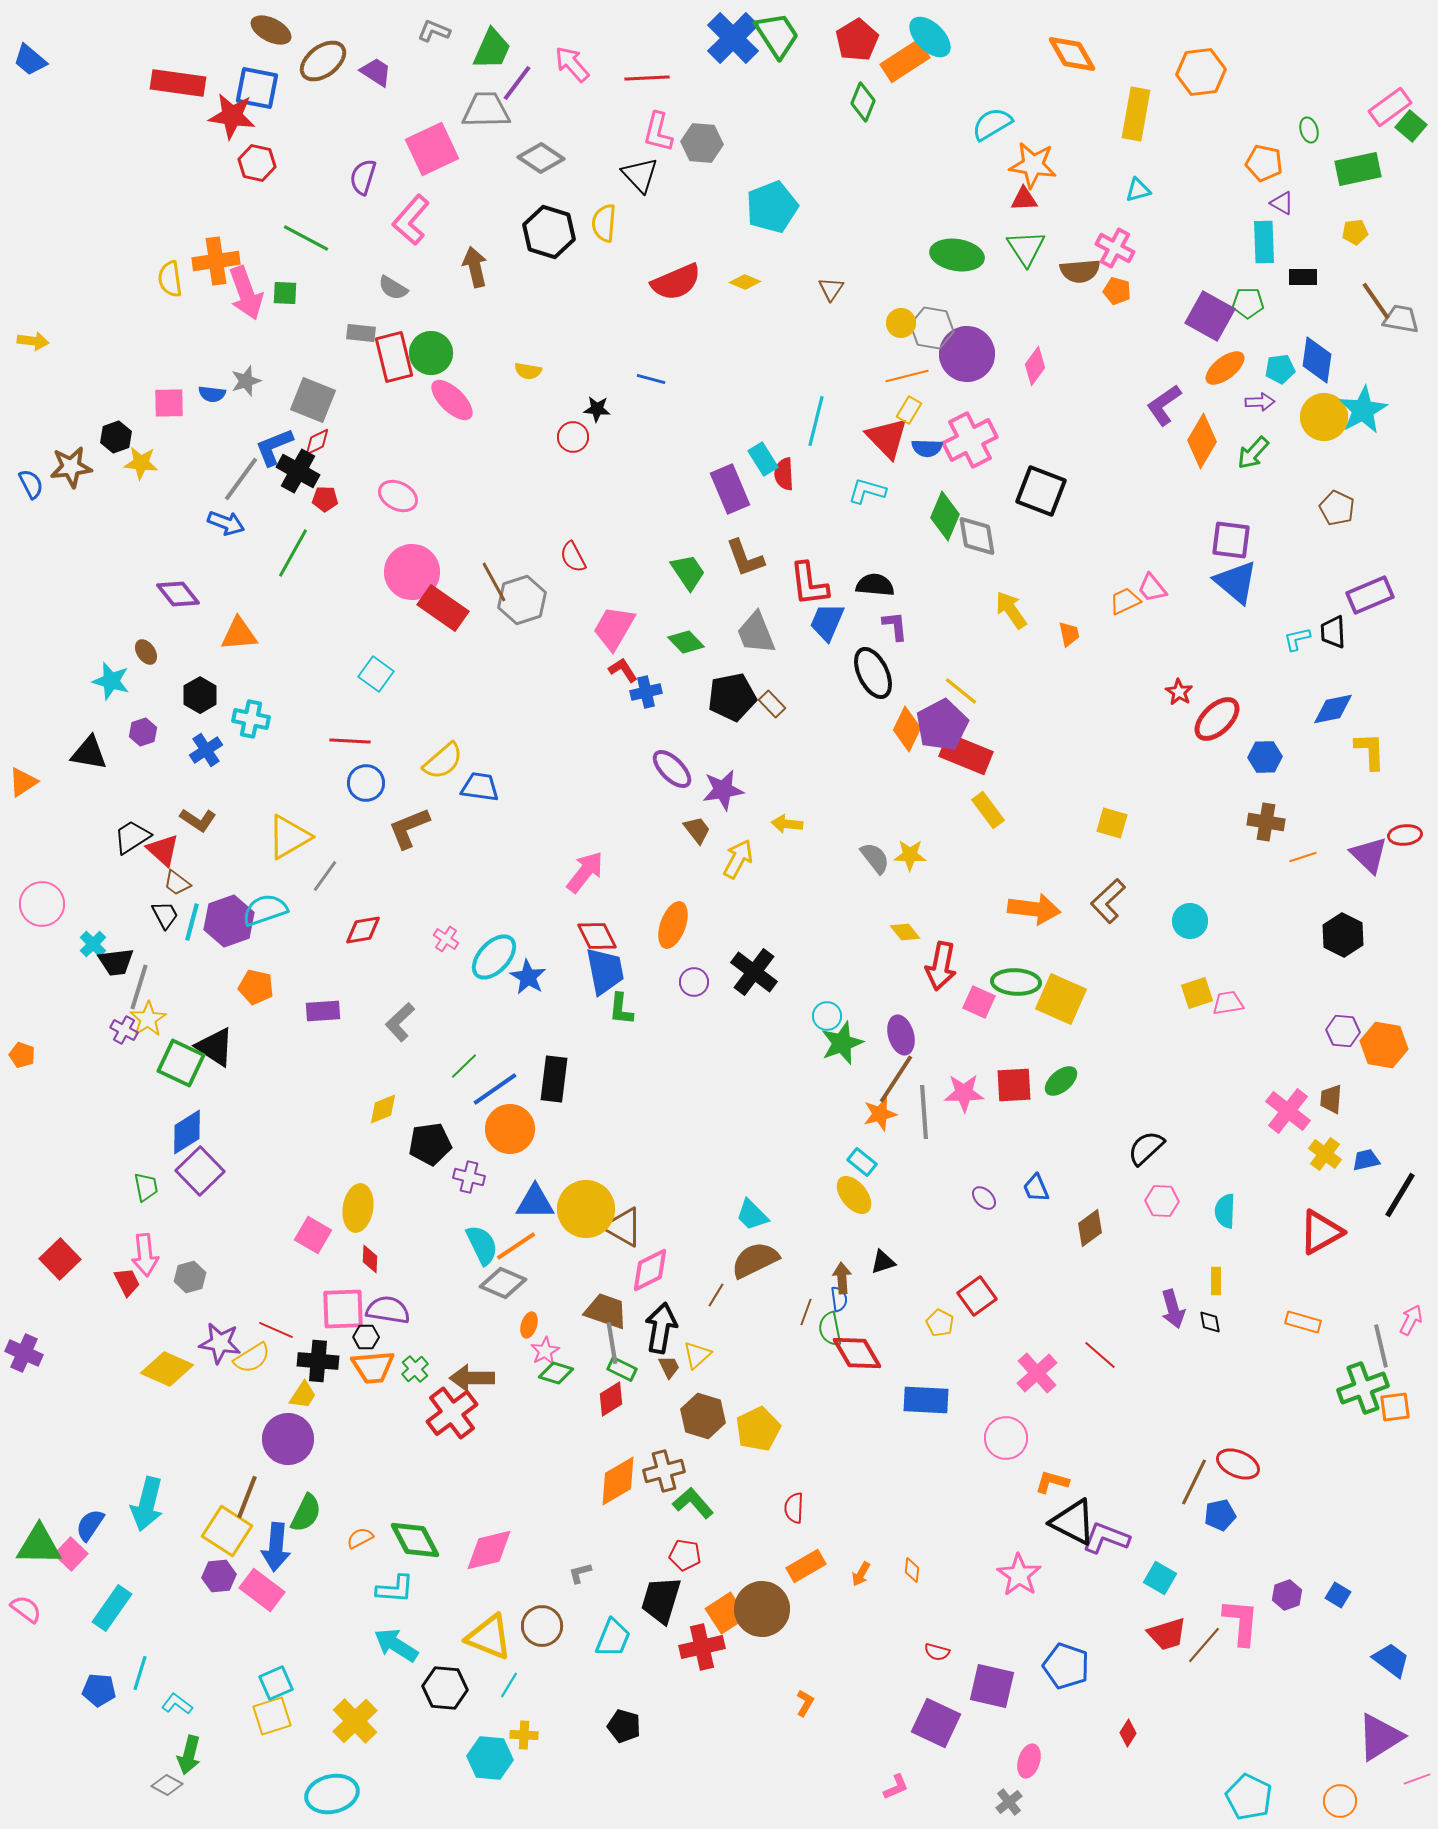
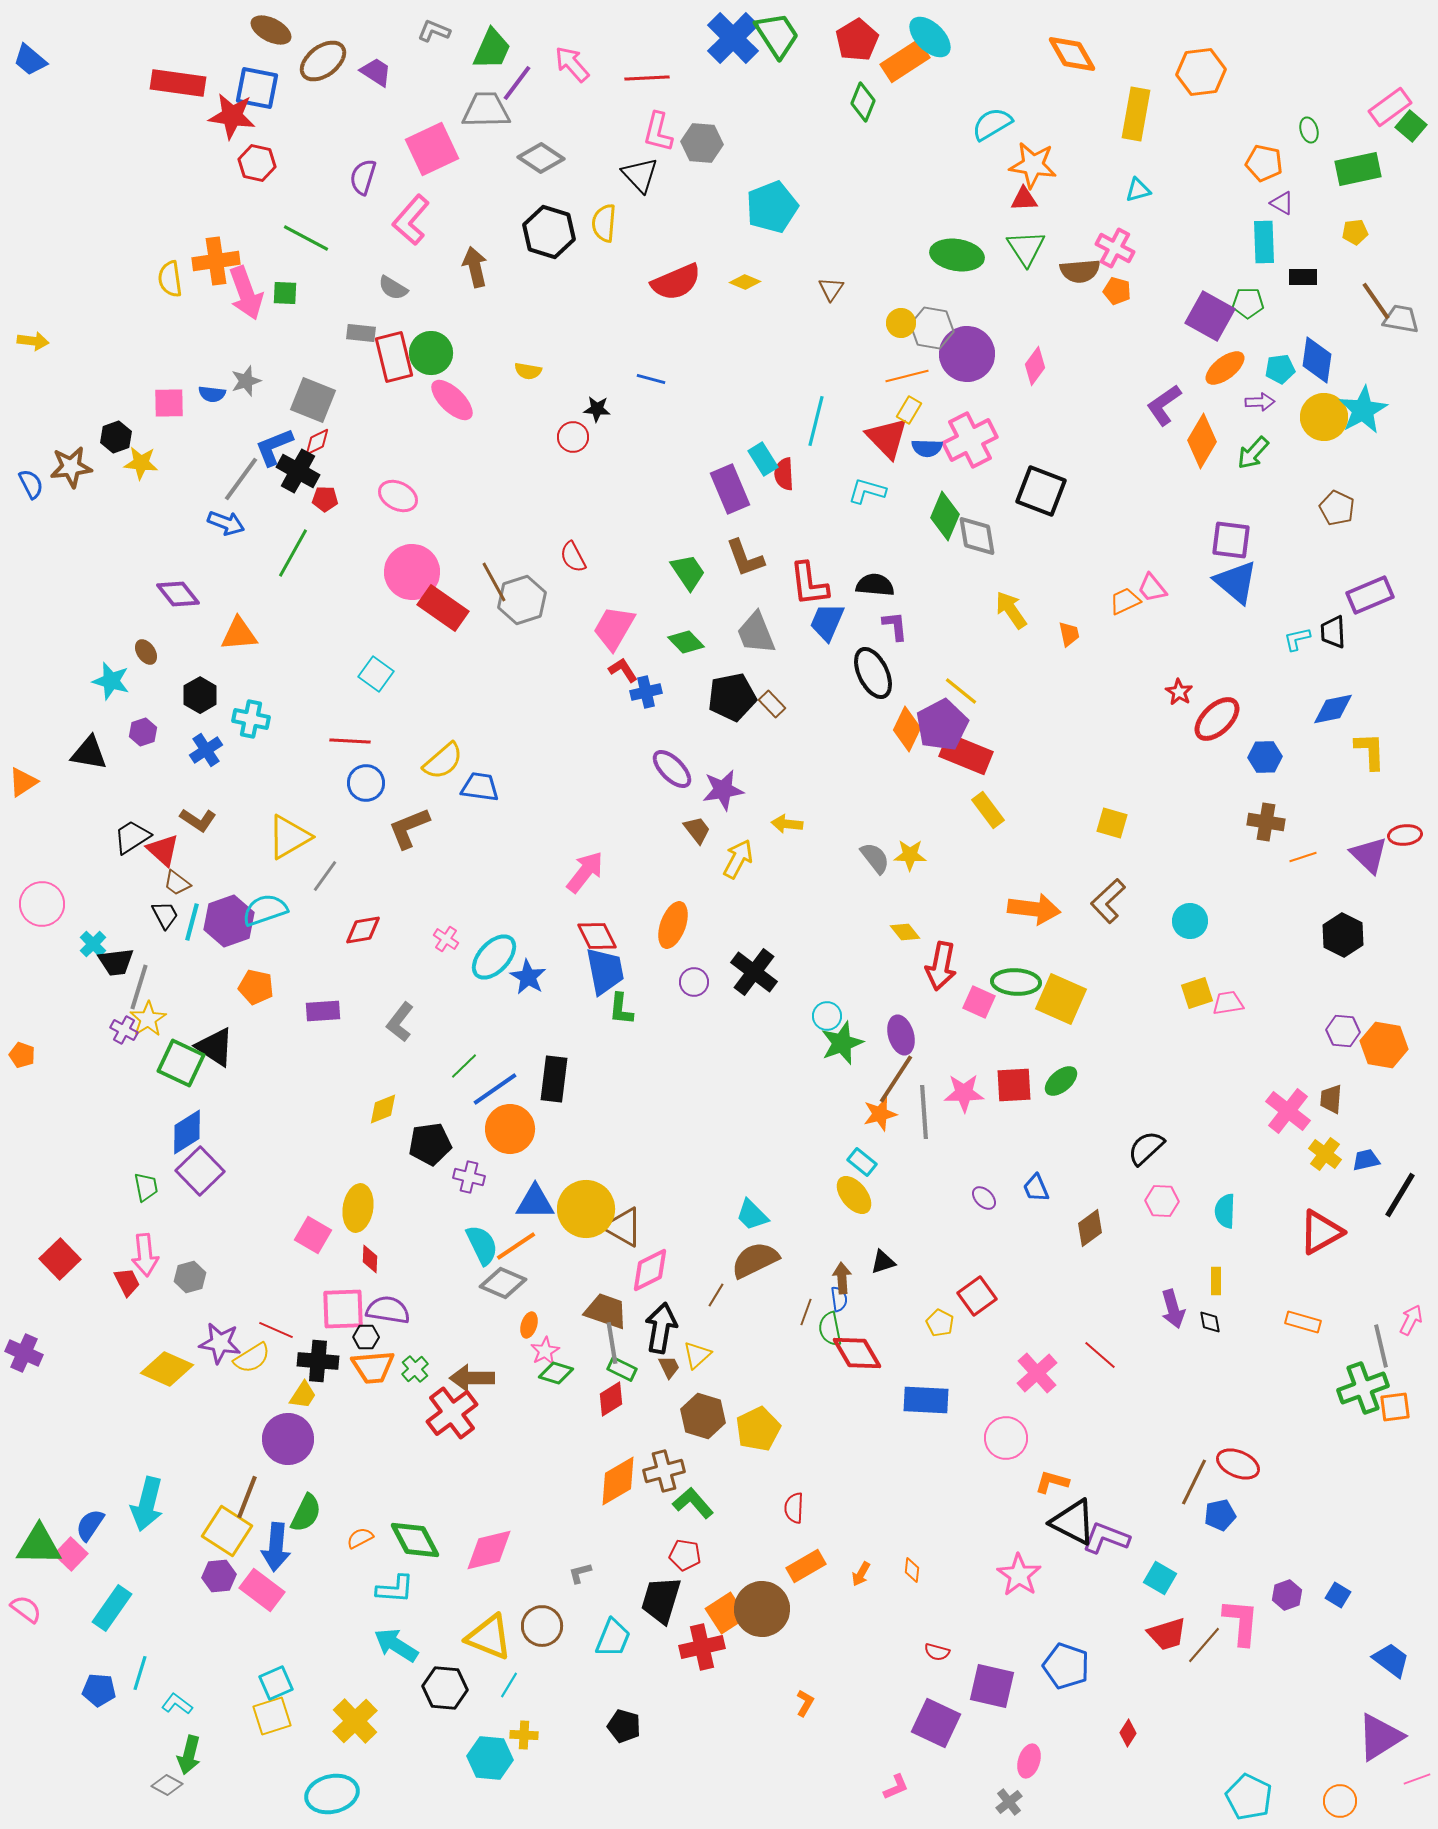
gray L-shape at (400, 1022): rotated 9 degrees counterclockwise
